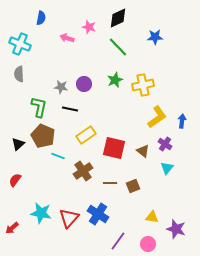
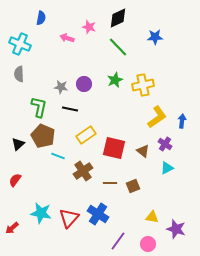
cyan triangle: rotated 24 degrees clockwise
